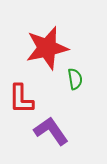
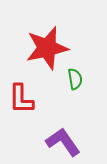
purple L-shape: moved 12 px right, 11 px down
